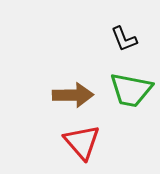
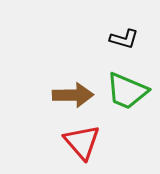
black L-shape: rotated 52 degrees counterclockwise
green trapezoid: moved 4 px left, 1 px down; rotated 12 degrees clockwise
